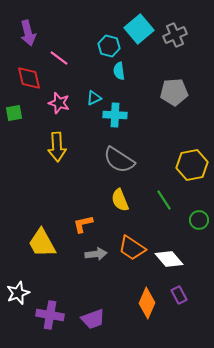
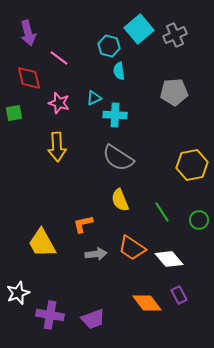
gray semicircle: moved 1 px left, 2 px up
green line: moved 2 px left, 12 px down
orange diamond: rotated 60 degrees counterclockwise
